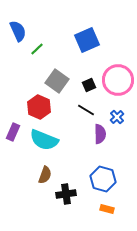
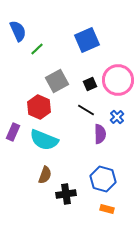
gray square: rotated 25 degrees clockwise
black square: moved 1 px right, 1 px up
